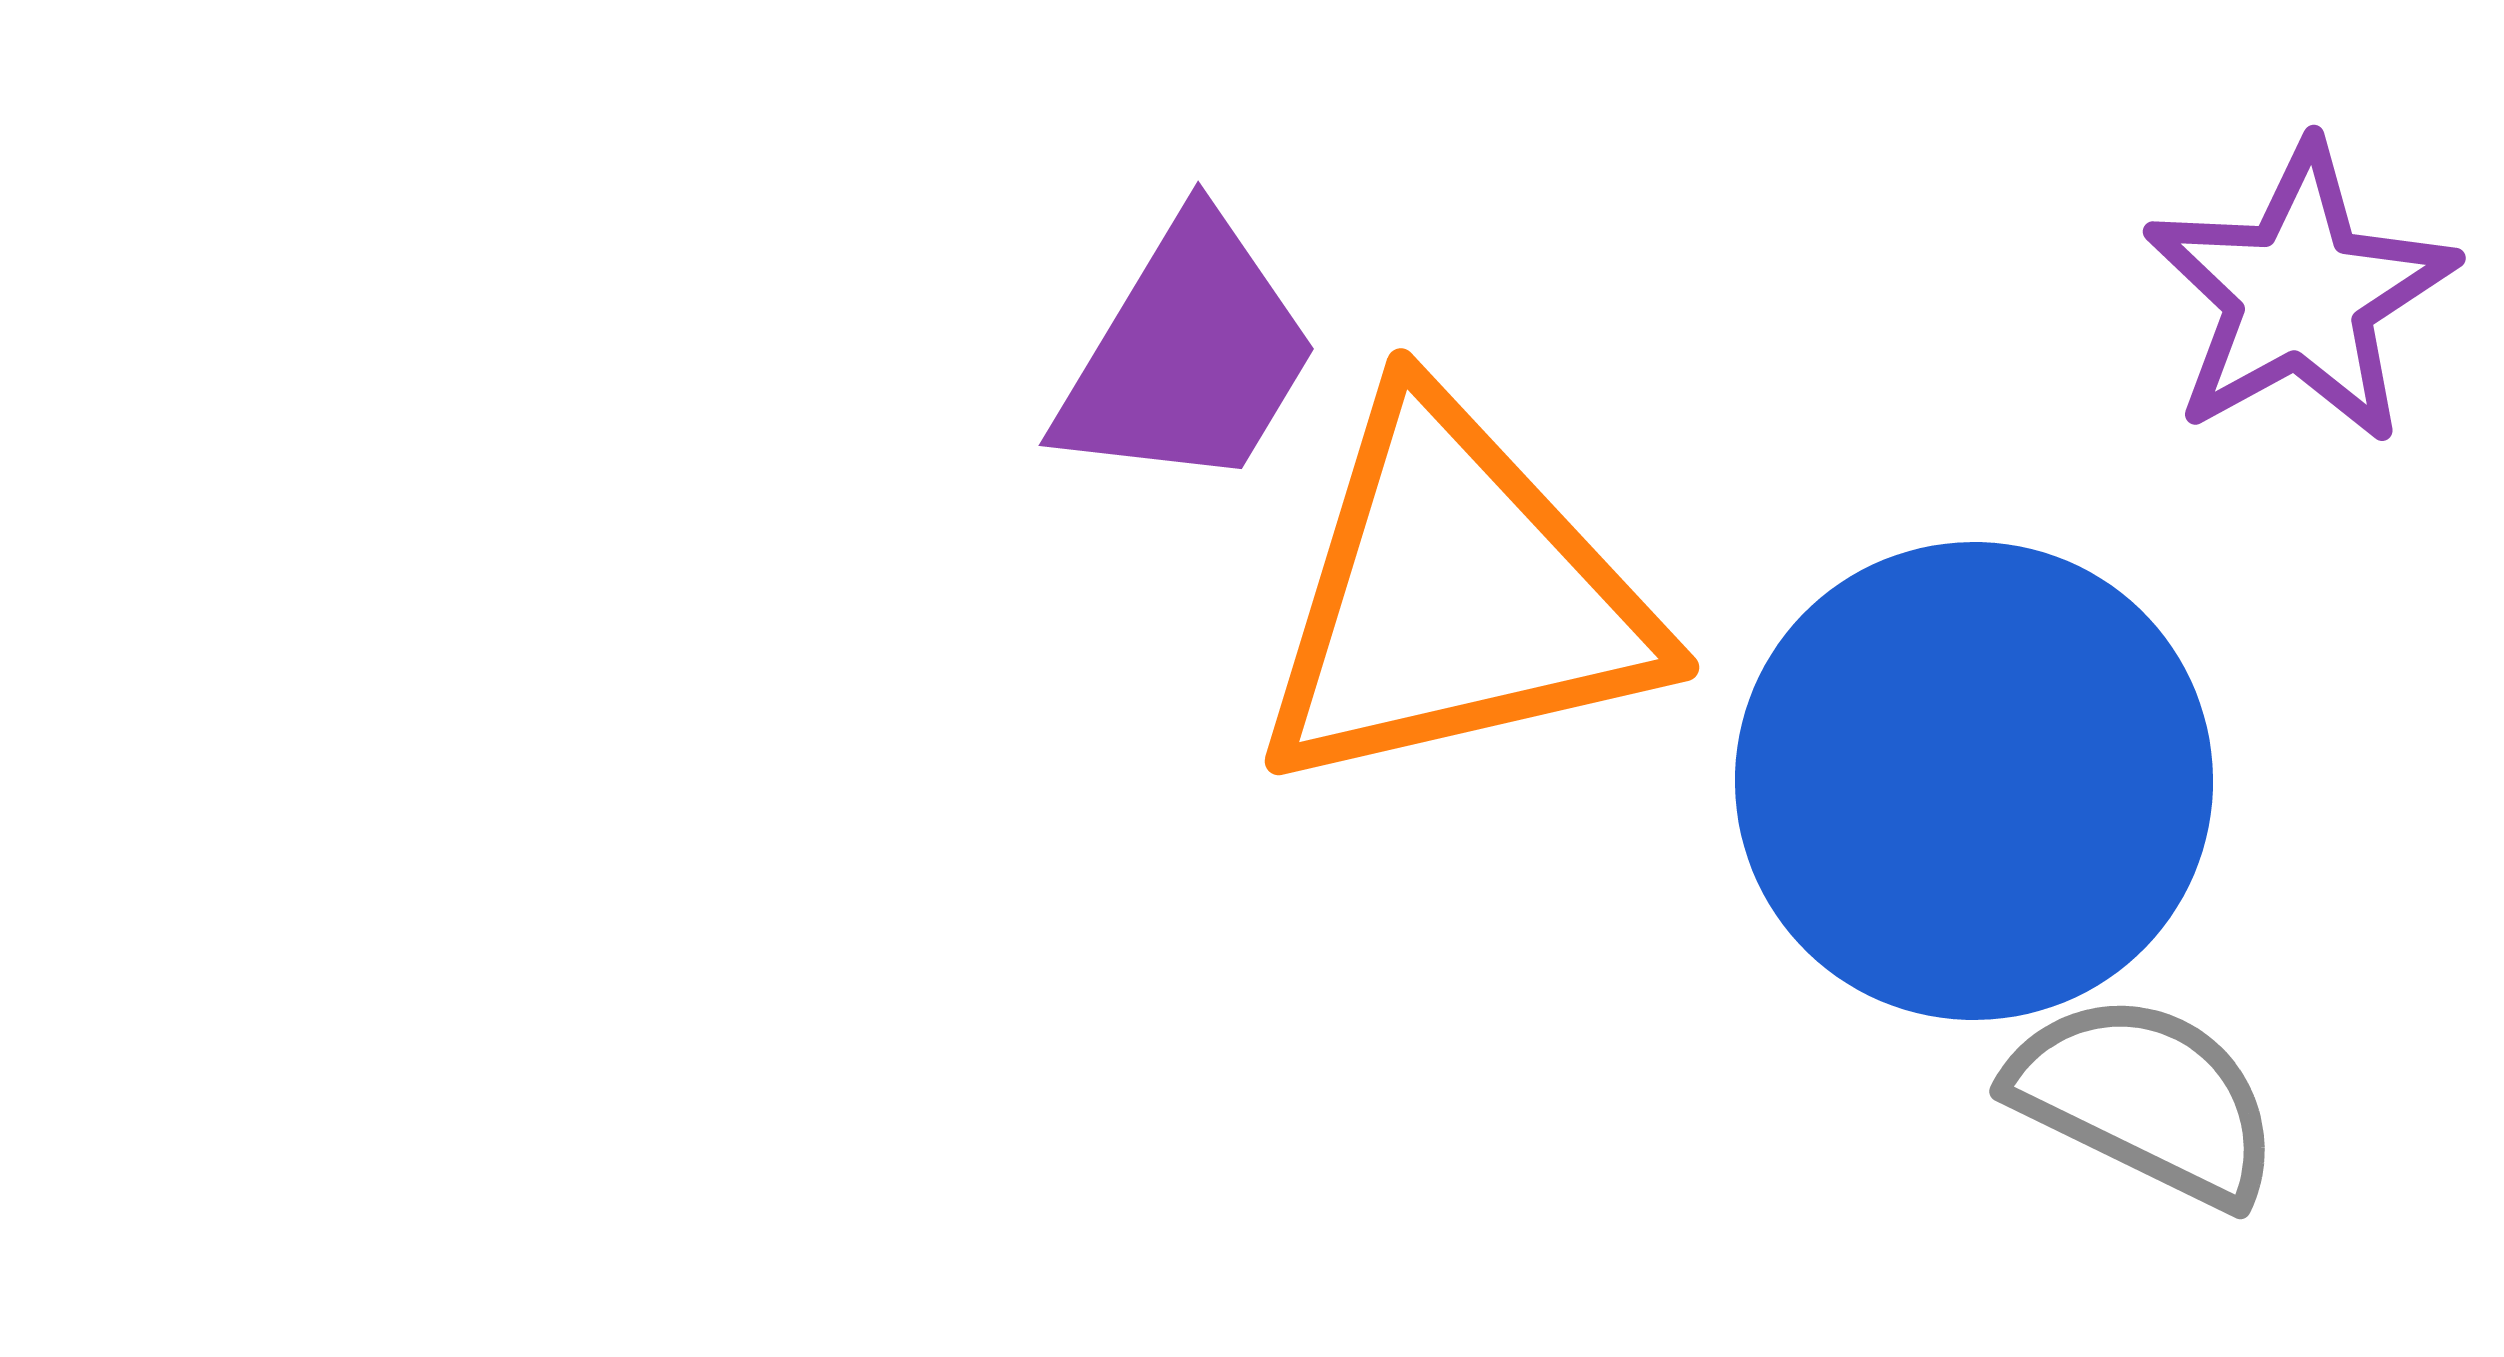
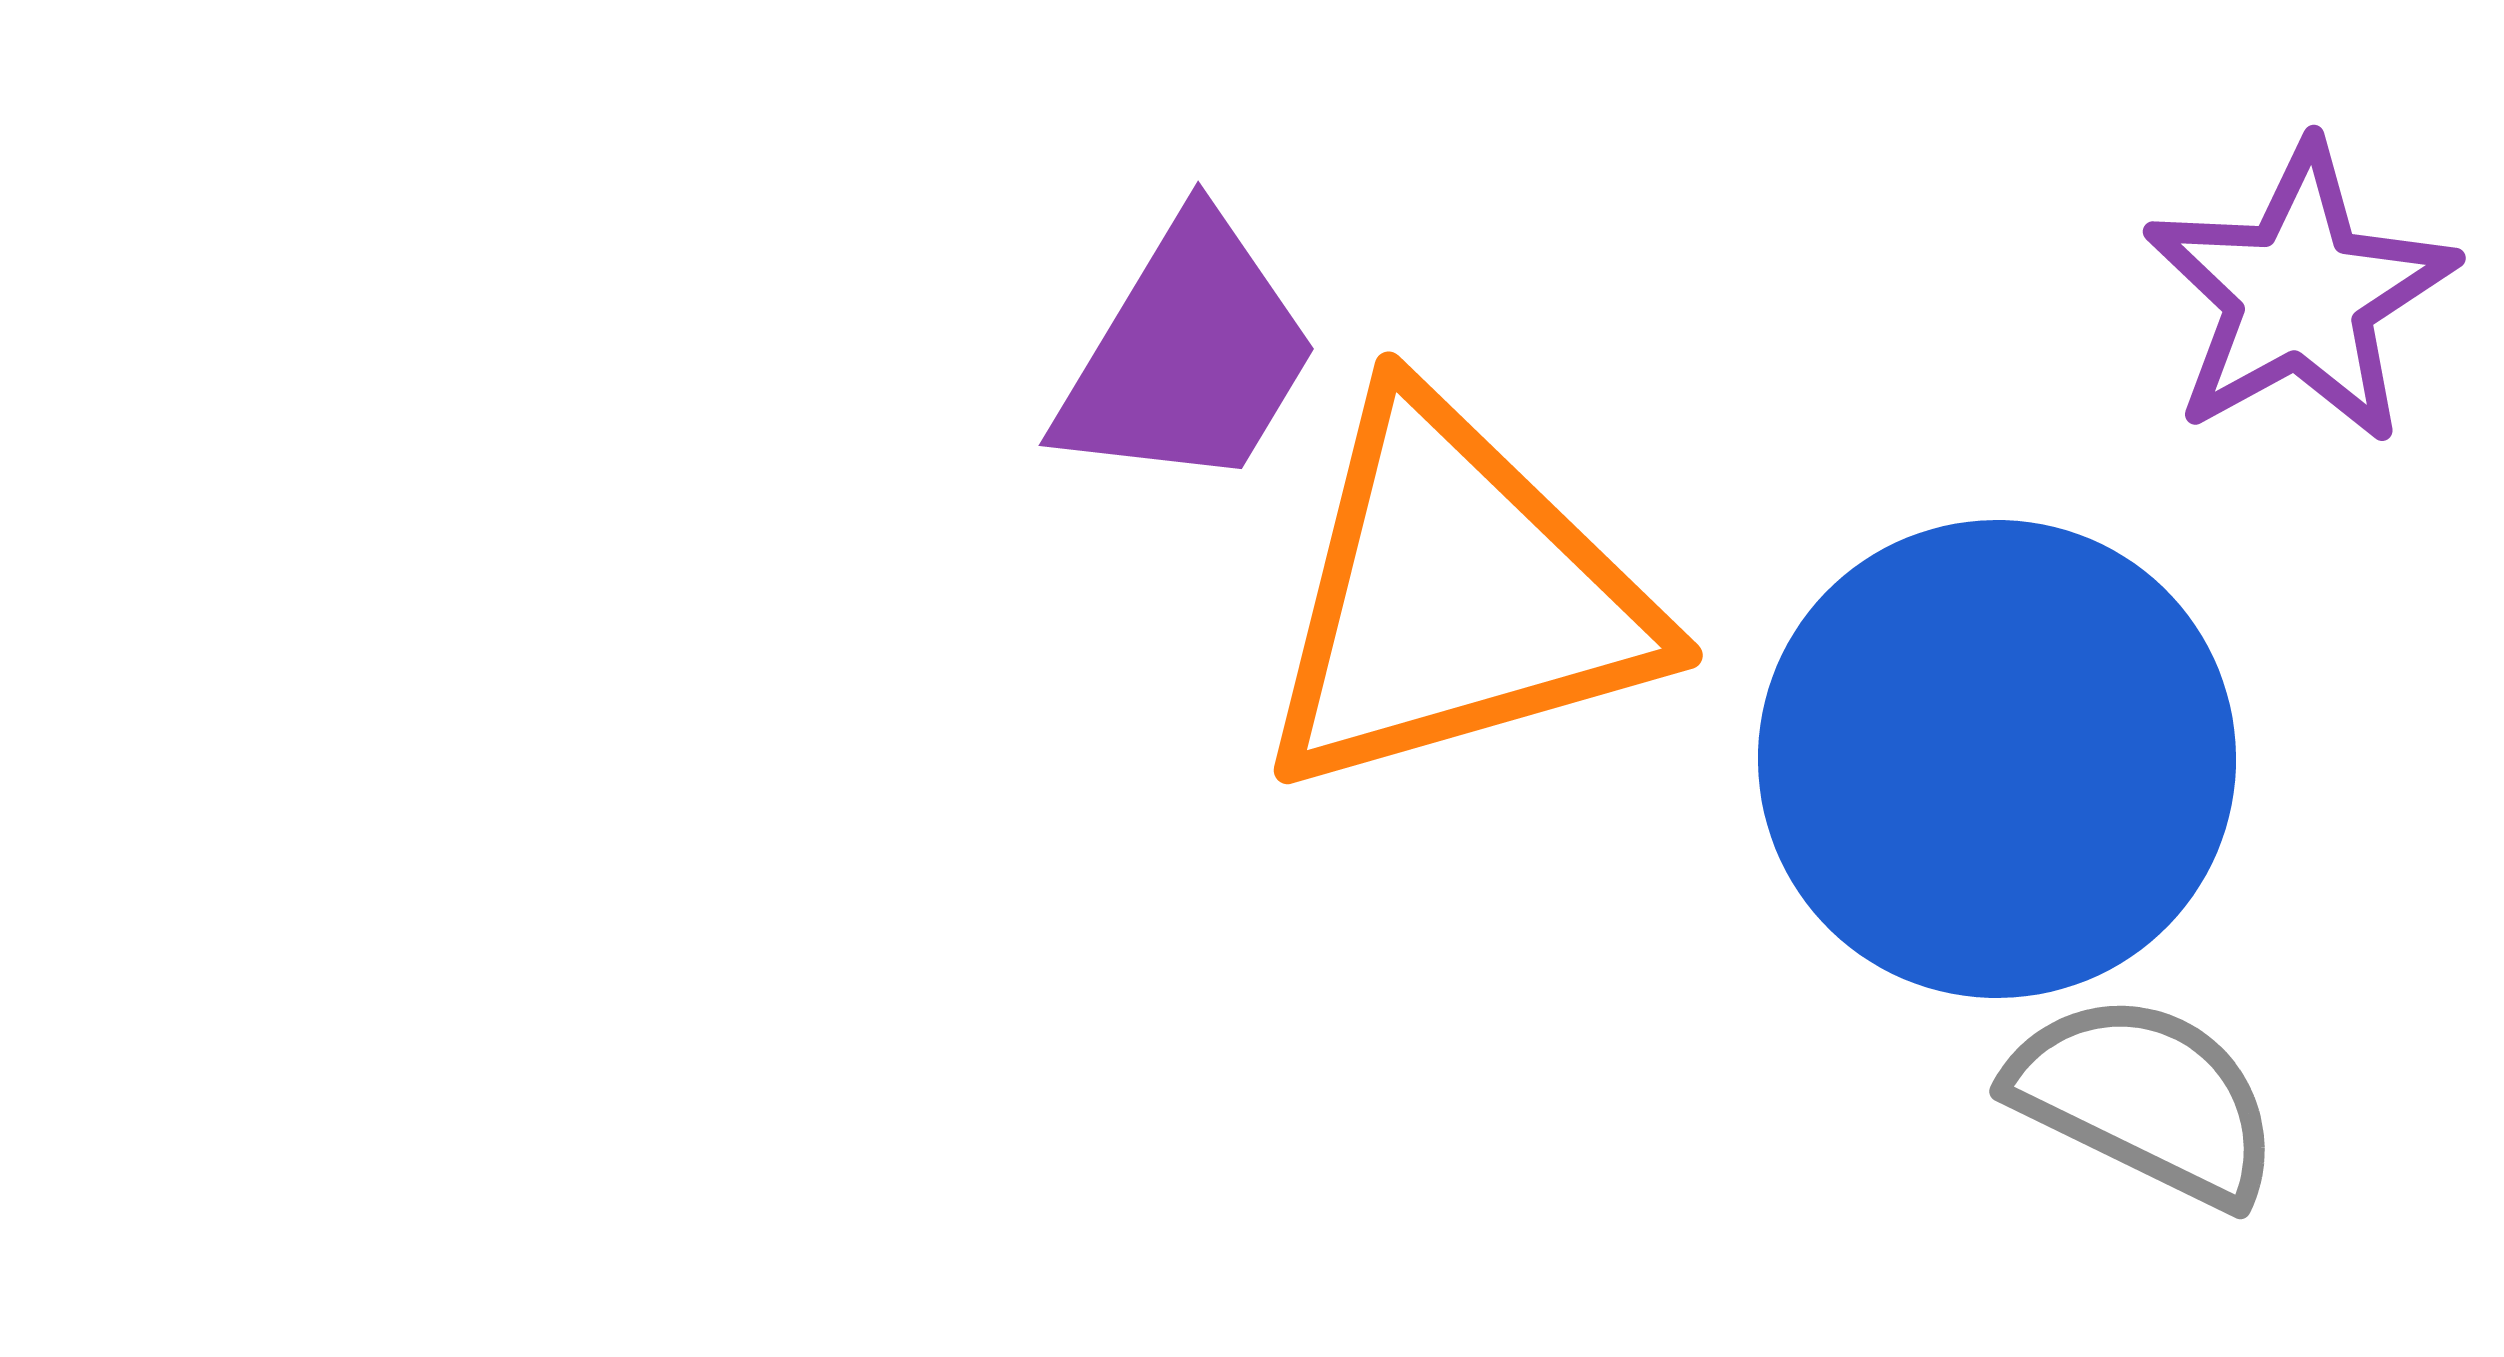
orange triangle: rotated 3 degrees counterclockwise
blue circle: moved 23 px right, 22 px up
